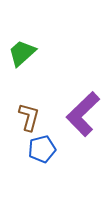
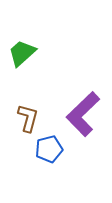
brown L-shape: moved 1 px left, 1 px down
blue pentagon: moved 7 px right
